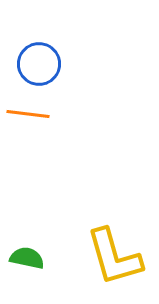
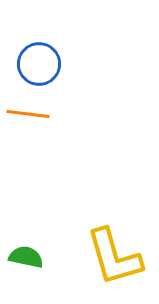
green semicircle: moved 1 px left, 1 px up
